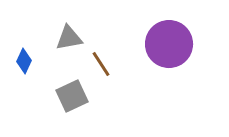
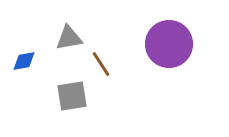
blue diamond: rotated 55 degrees clockwise
gray square: rotated 16 degrees clockwise
